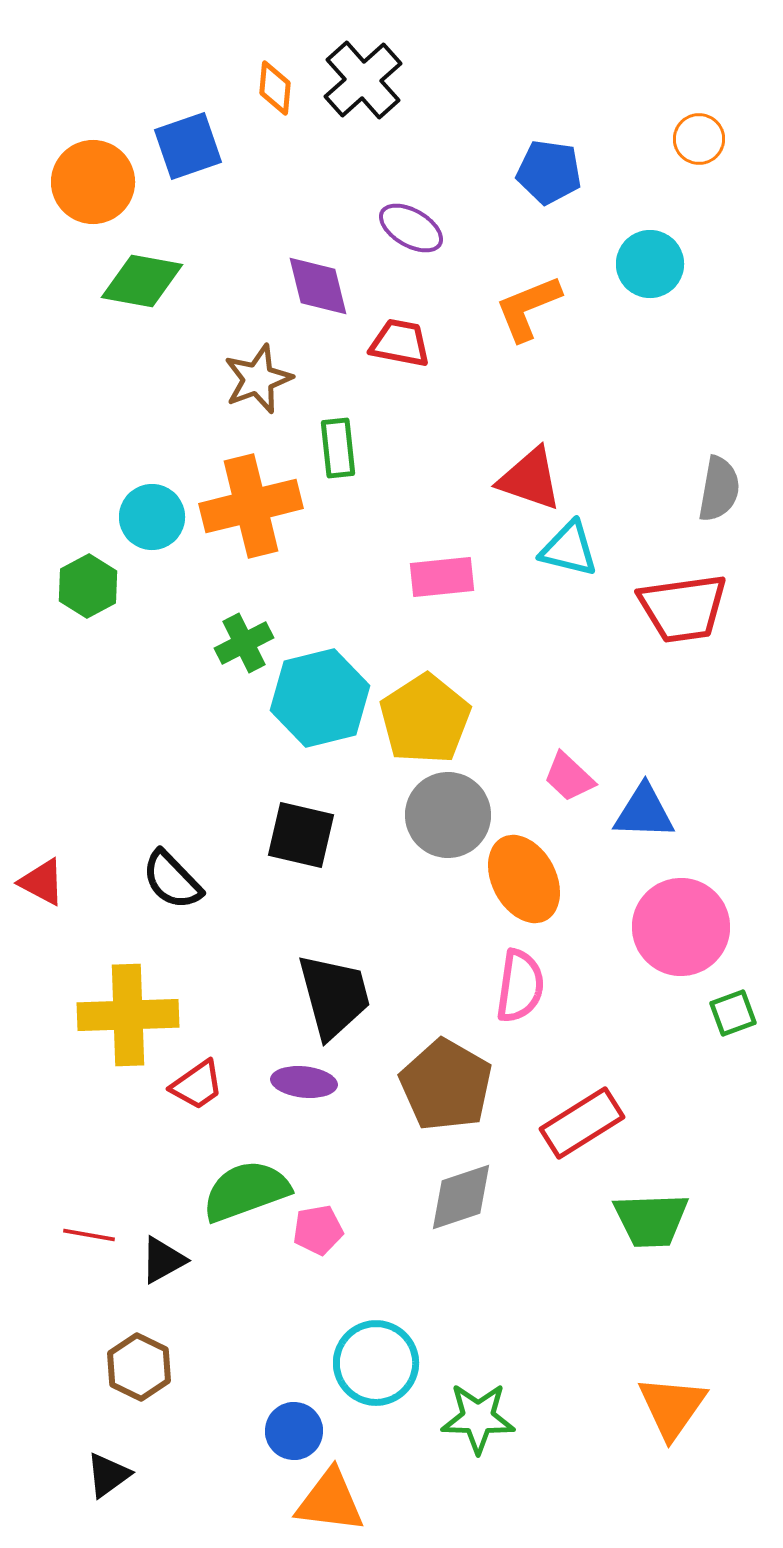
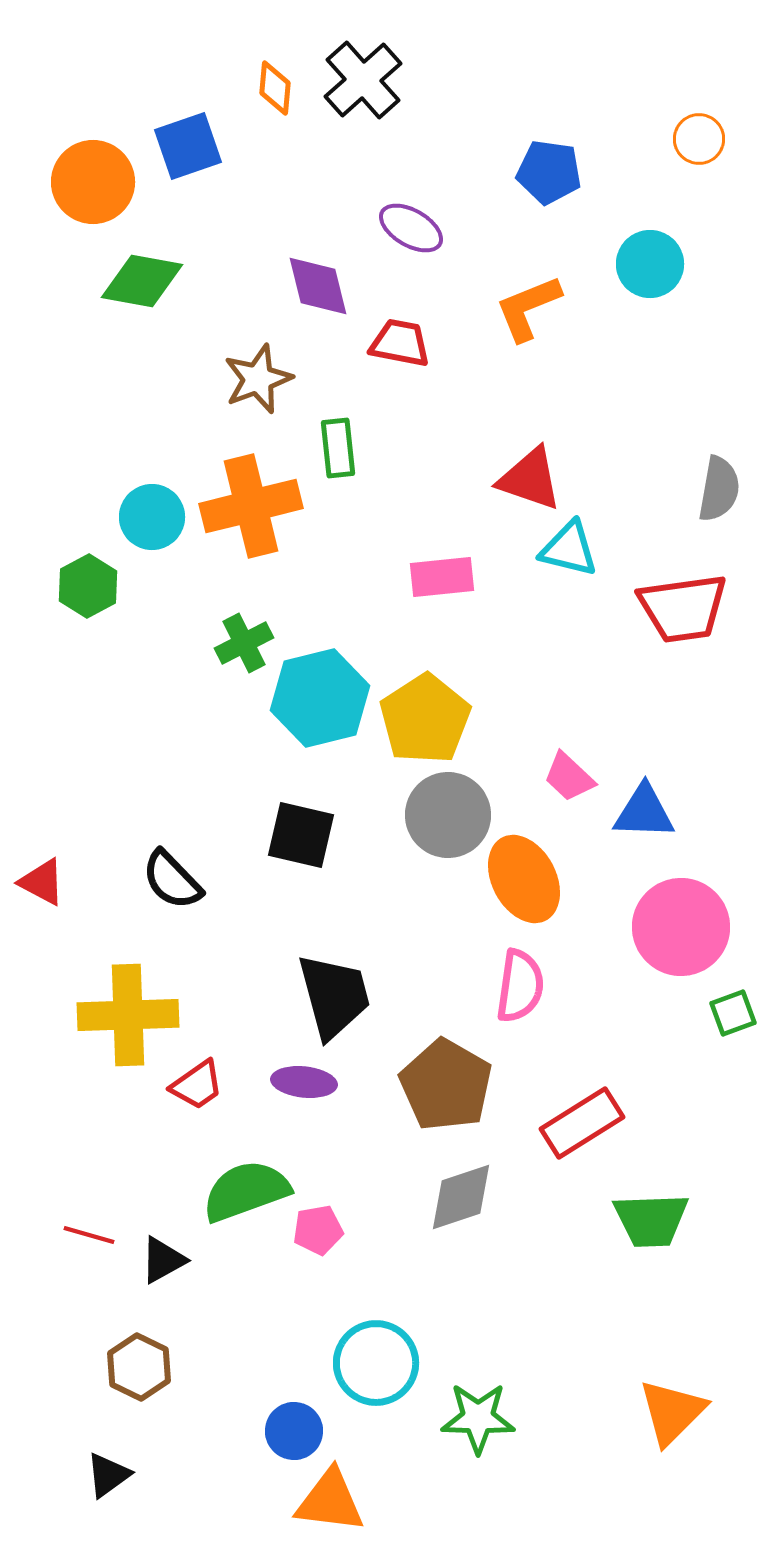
red line at (89, 1235): rotated 6 degrees clockwise
orange triangle at (672, 1407): moved 5 px down; rotated 10 degrees clockwise
